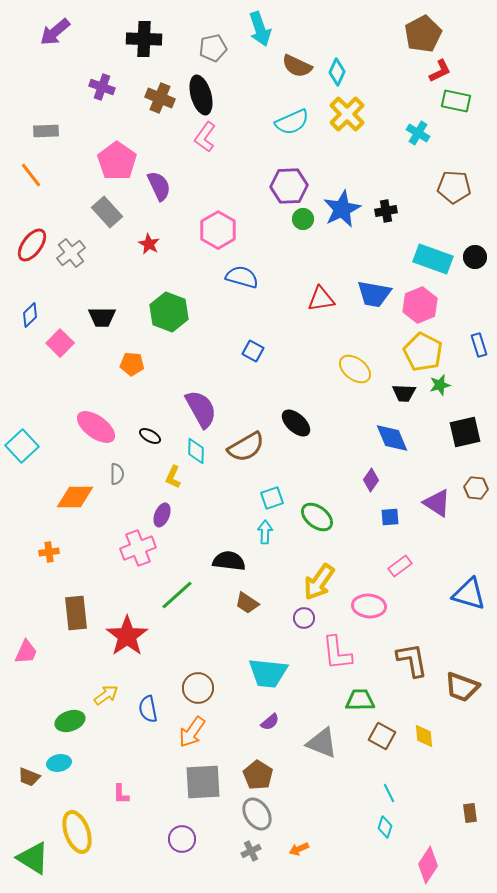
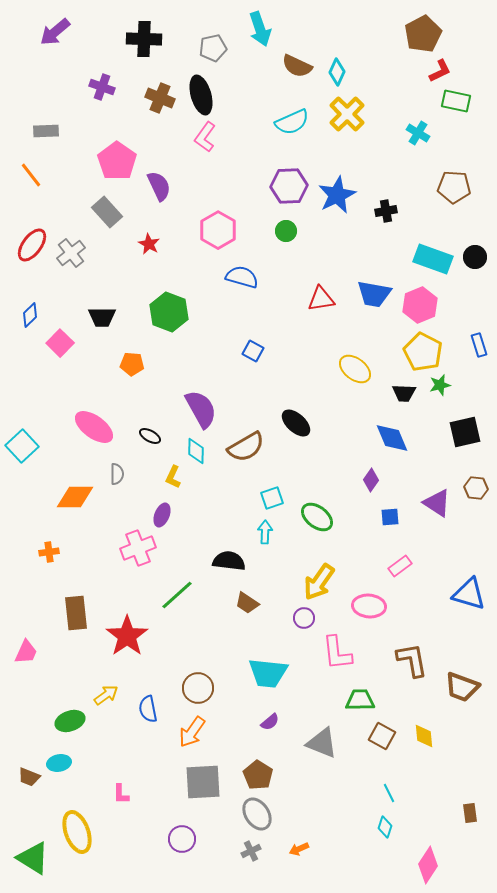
blue star at (342, 209): moved 5 px left, 14 px up
green circle at (303, 219): moved 17 px left, 12 px down
pink ellipse at (96, 427): moved 2 px left
